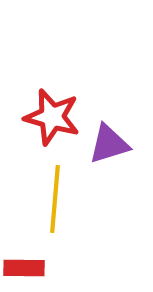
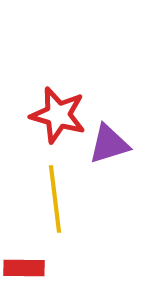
red star: moved 6 px right, 2 px up
yellow line: rotated 12 degrees counterclockwise
